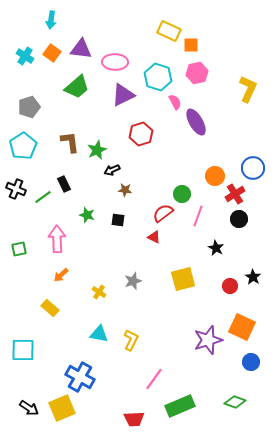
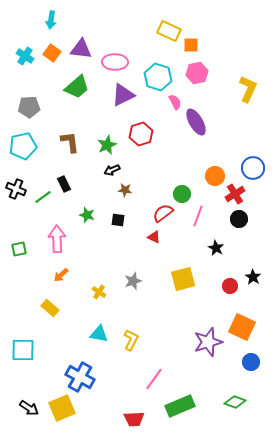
gray pentagon at (29, 107): rotated 15 degrees clockwise
cyan pentagon at (23, 146): rotated 20 degrees clockwise
green star at (97, 150): moved 10 px right, 5 px up
purple star at (208, 340): moved 2 px down
